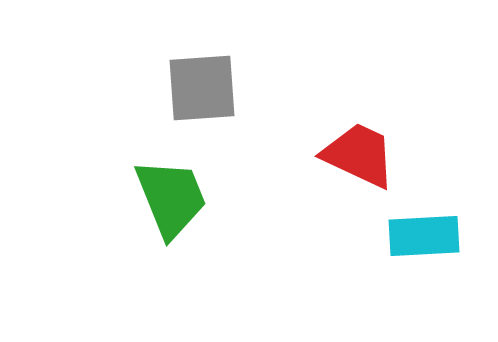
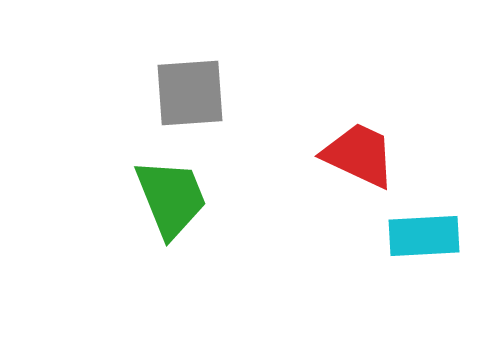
gray square: moved 12 px left, 5 px down
